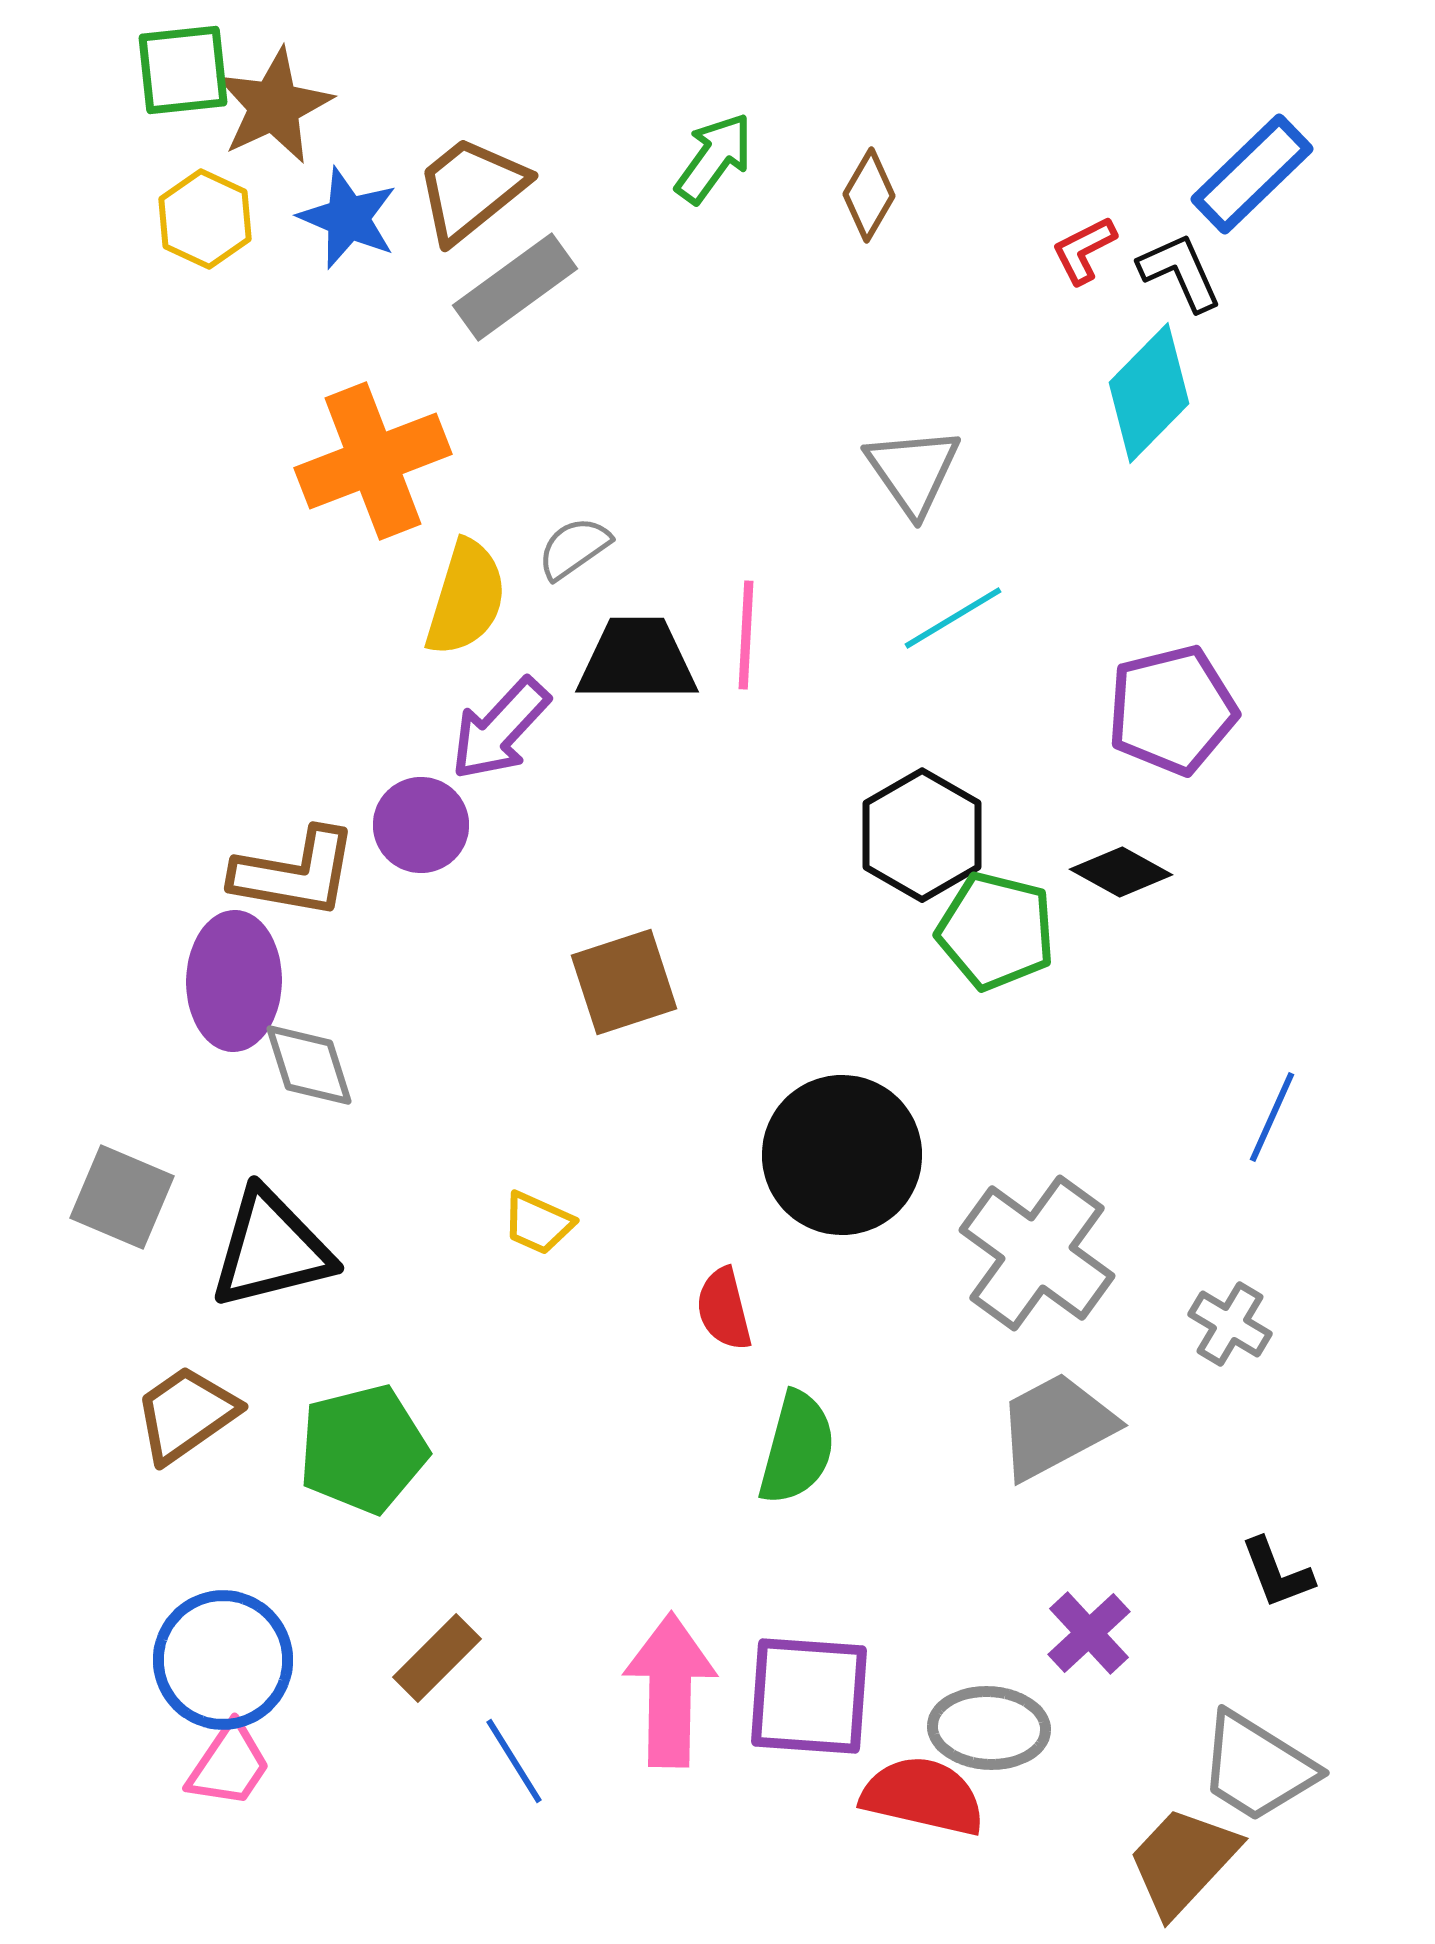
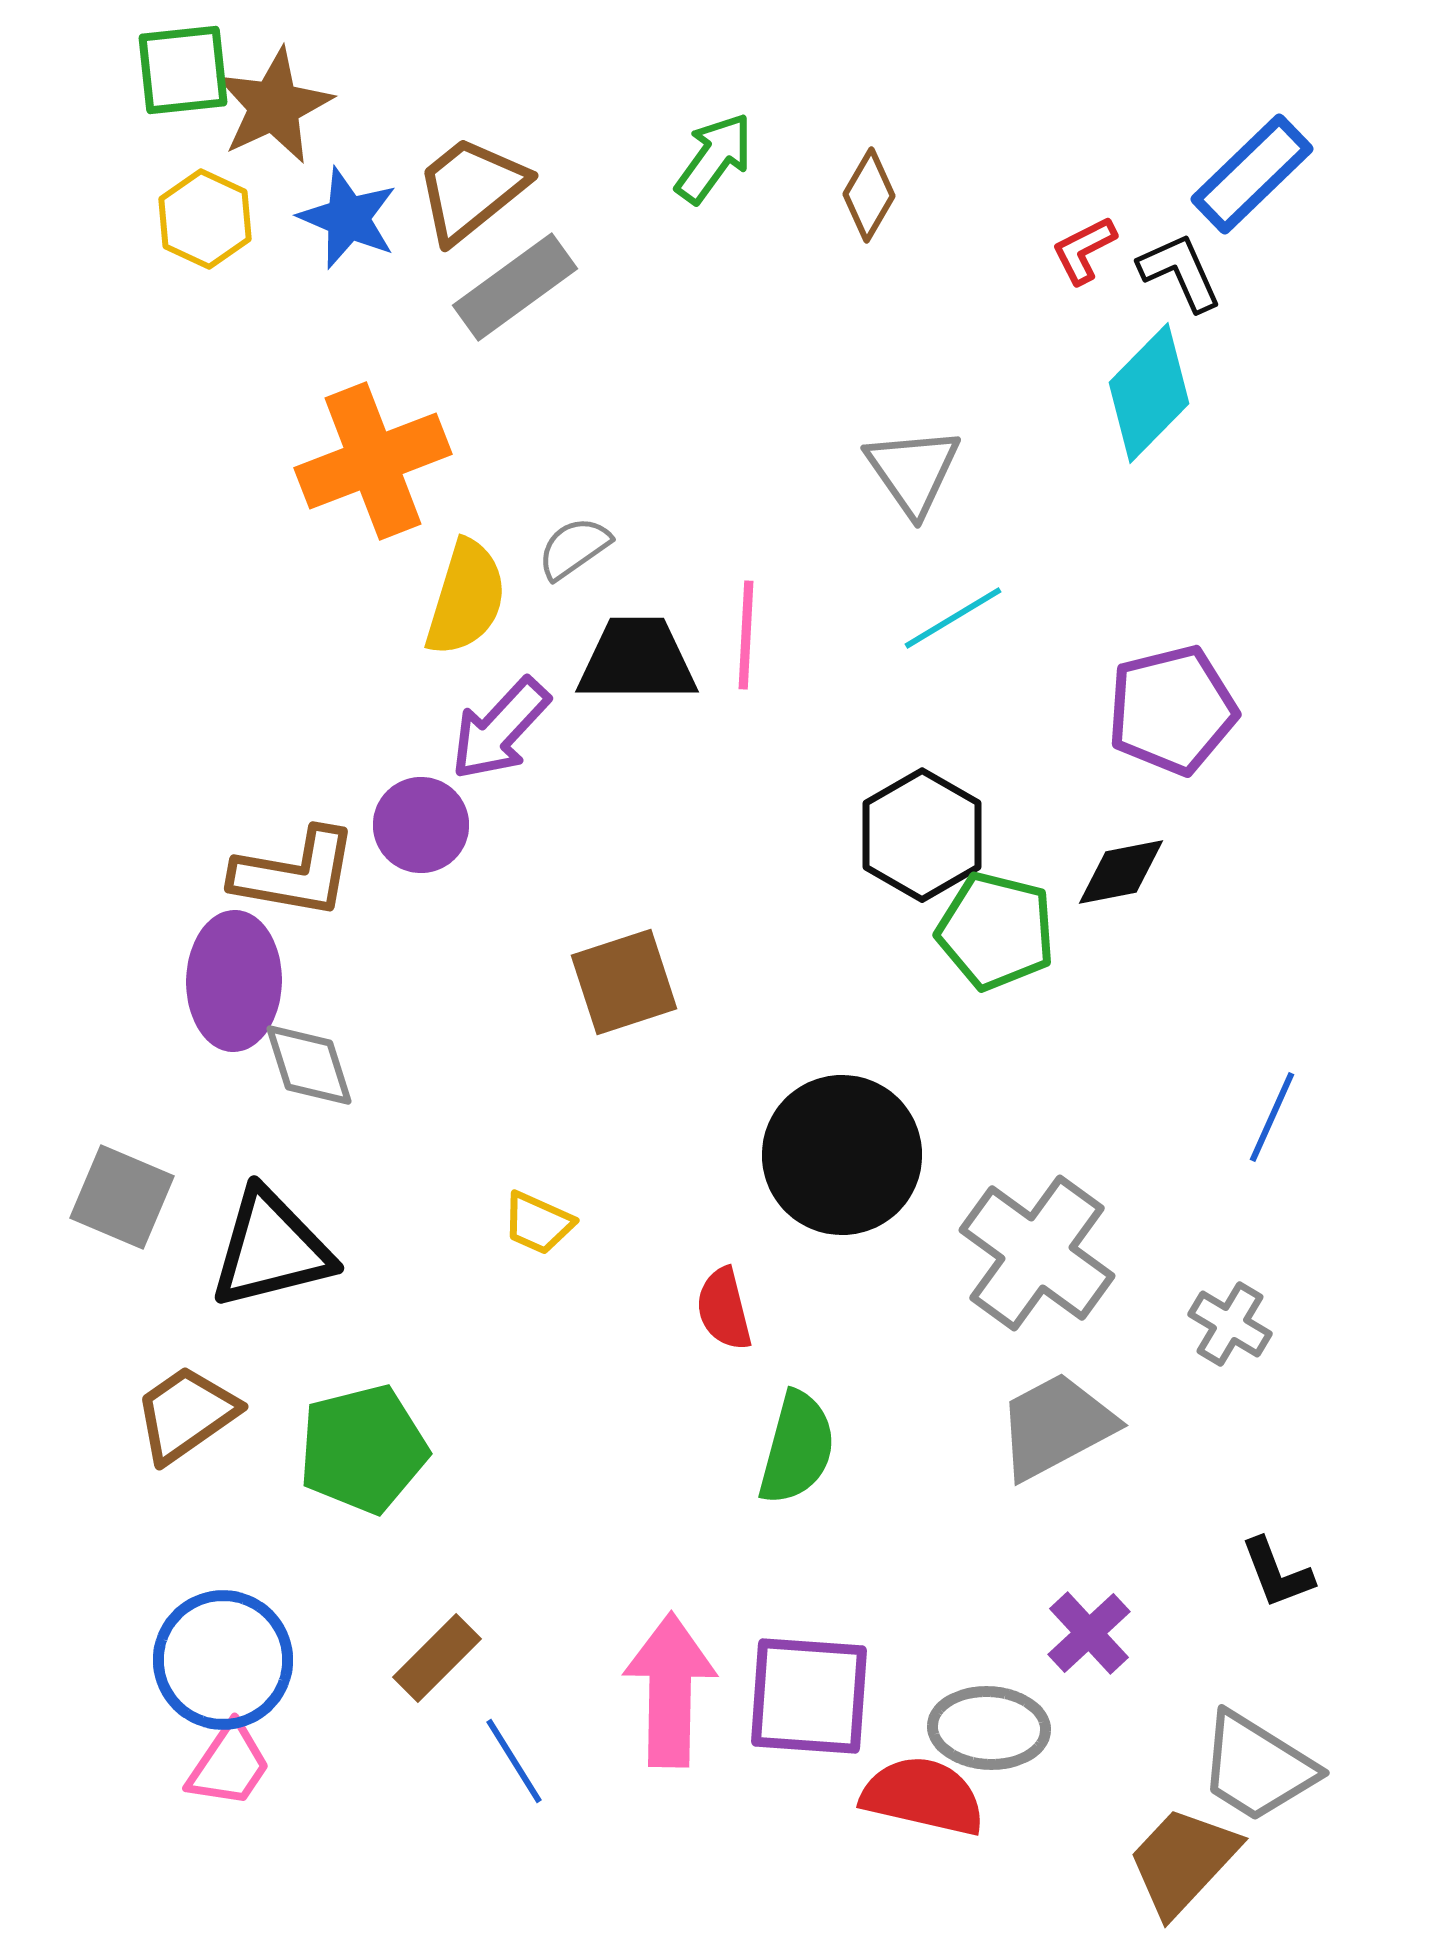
black diamond at (1121, 872): rotated 40 degrees counterclockwise
